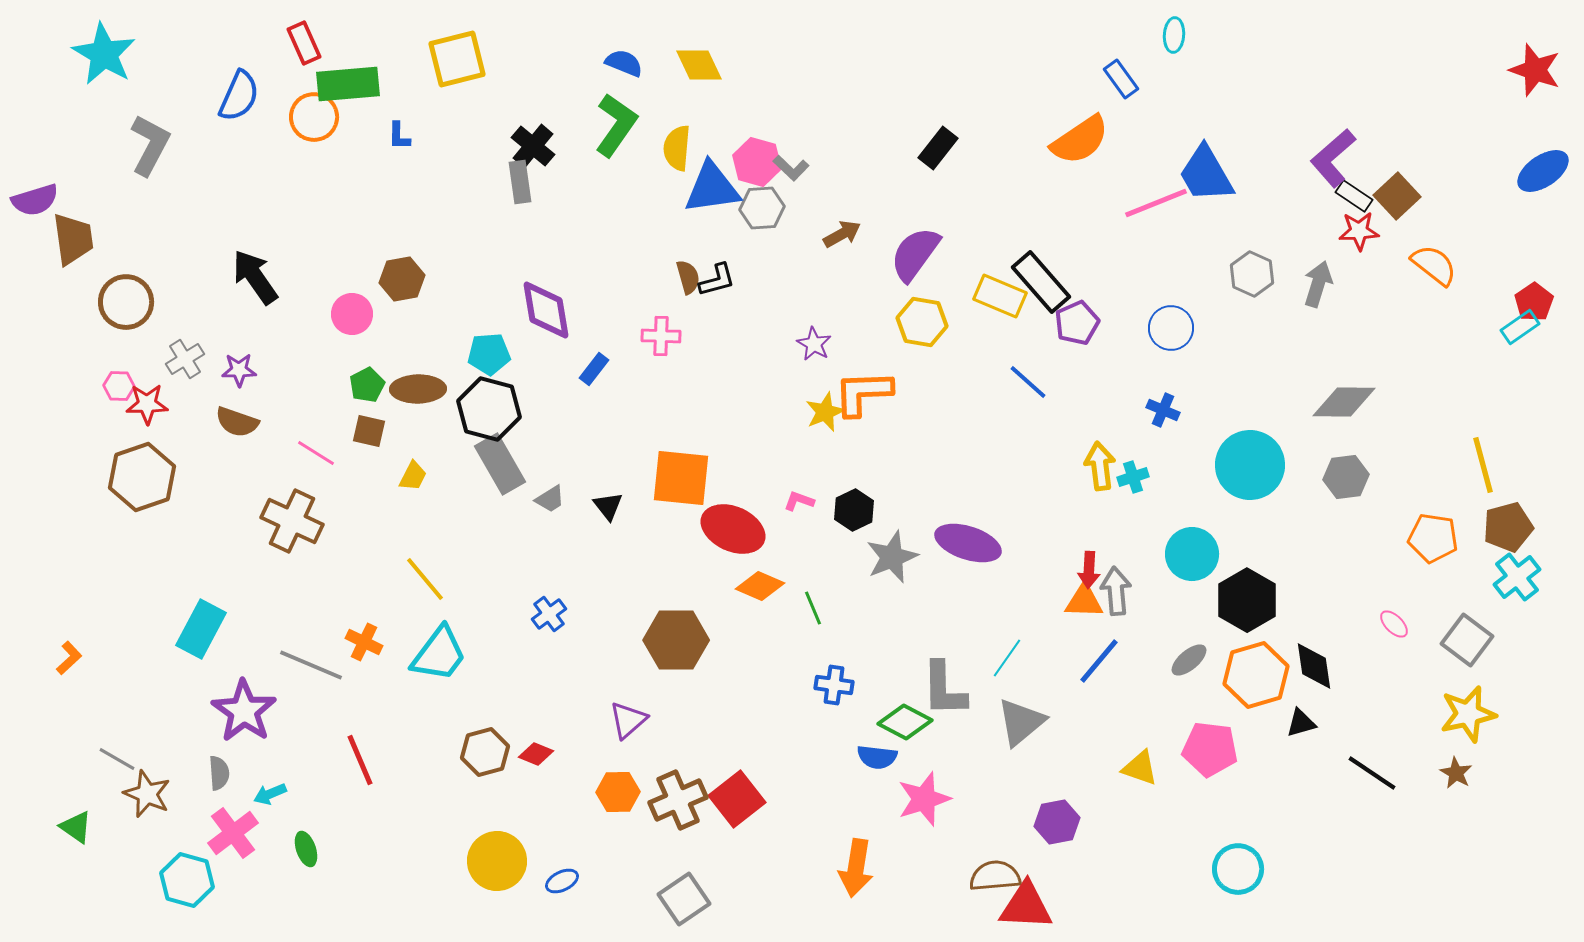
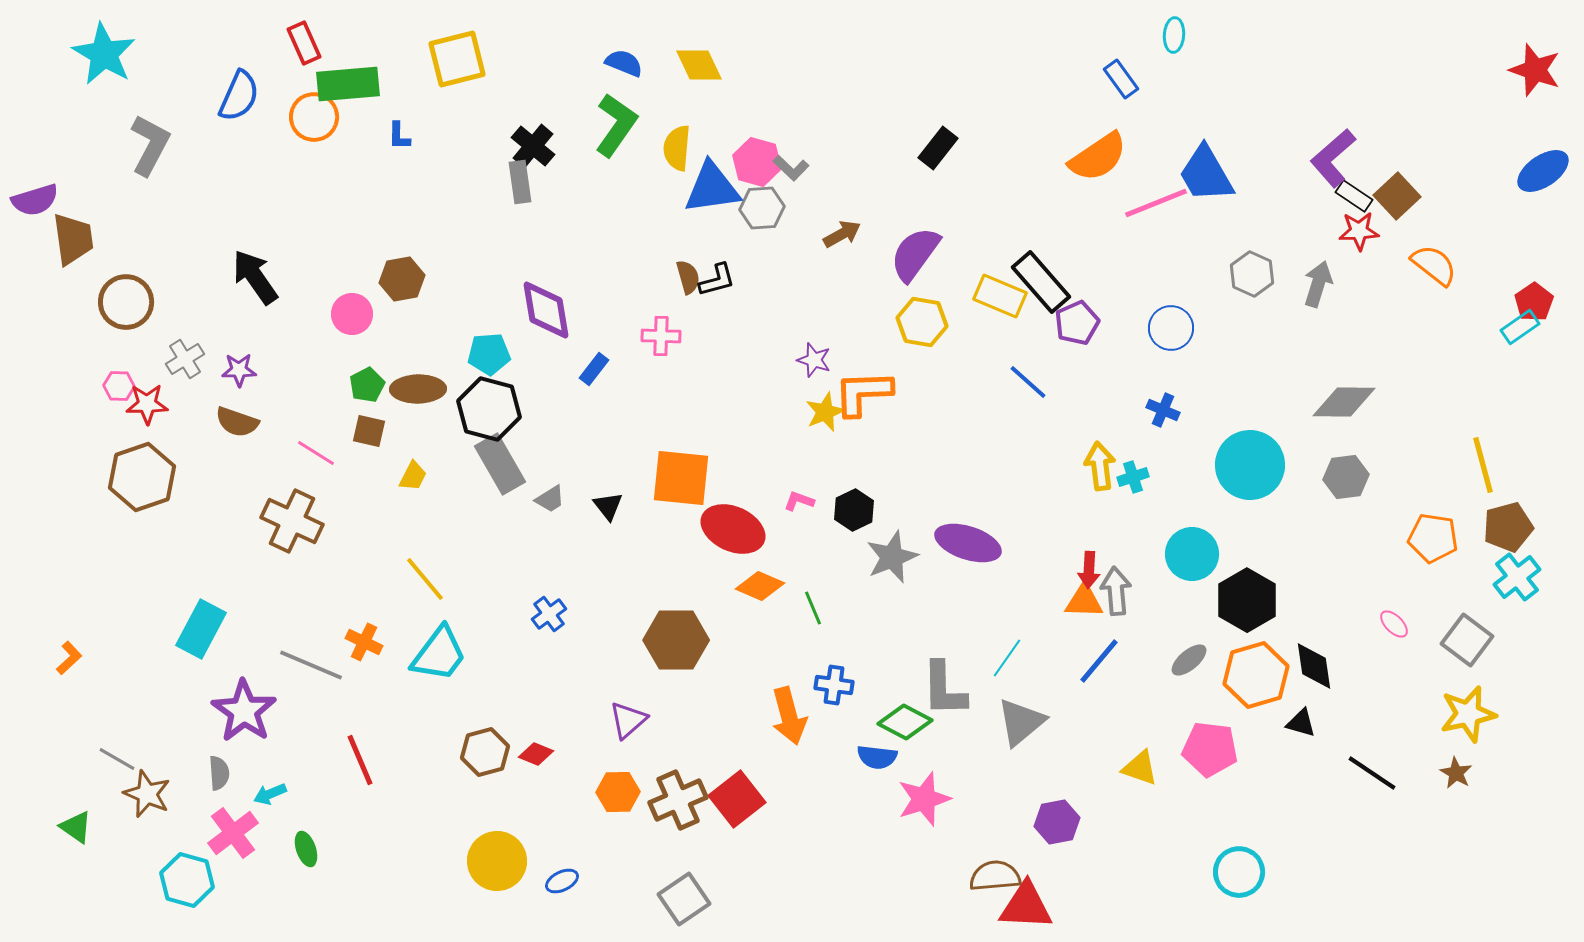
orange semicircle at (1080, 140): moved 18 px right, 17 px down
purple star at (814, 344): moved 16 px down; rotated 12 degrees counterclockwise
black triangle at (1301, 723): rotated 32 degrees clockwise
orange arrow at (856, 868): moved 67 px left, 152 px up; rotated 24 degrees counterclockwise
cyan circle at (1238, 869): moved 1 px right, 3 px down
